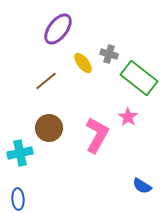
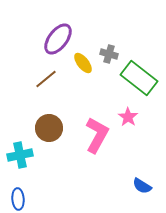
purple ellipse: moved 10 px down
brown line: moved 2 px up
cyan cross: moved 2 px down
